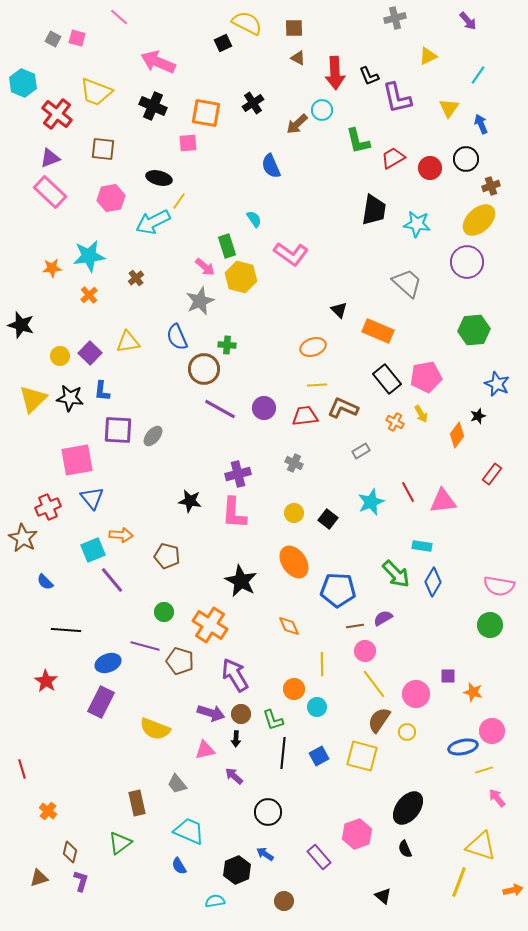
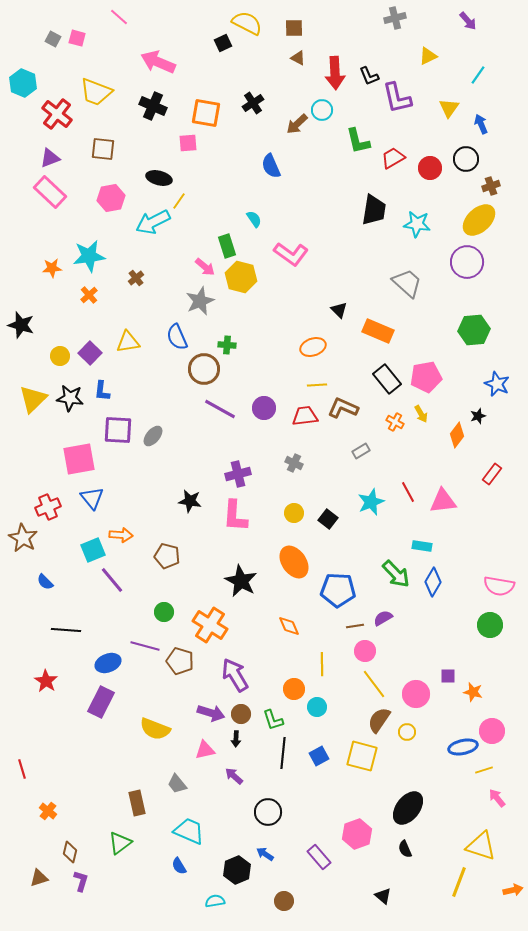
pink square at (77, 460): moved 2 px right, 1 px up
pink L-shape at (234, 513): moved 1 px right, 3 px down
